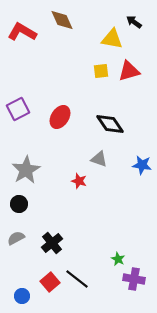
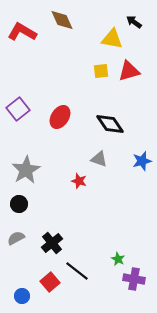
purple square: rotated 10 degrees counterclockwise
blue star: moved 4 px up; rotated 24 degrees counterclockwise
black line: moved 8 px up
